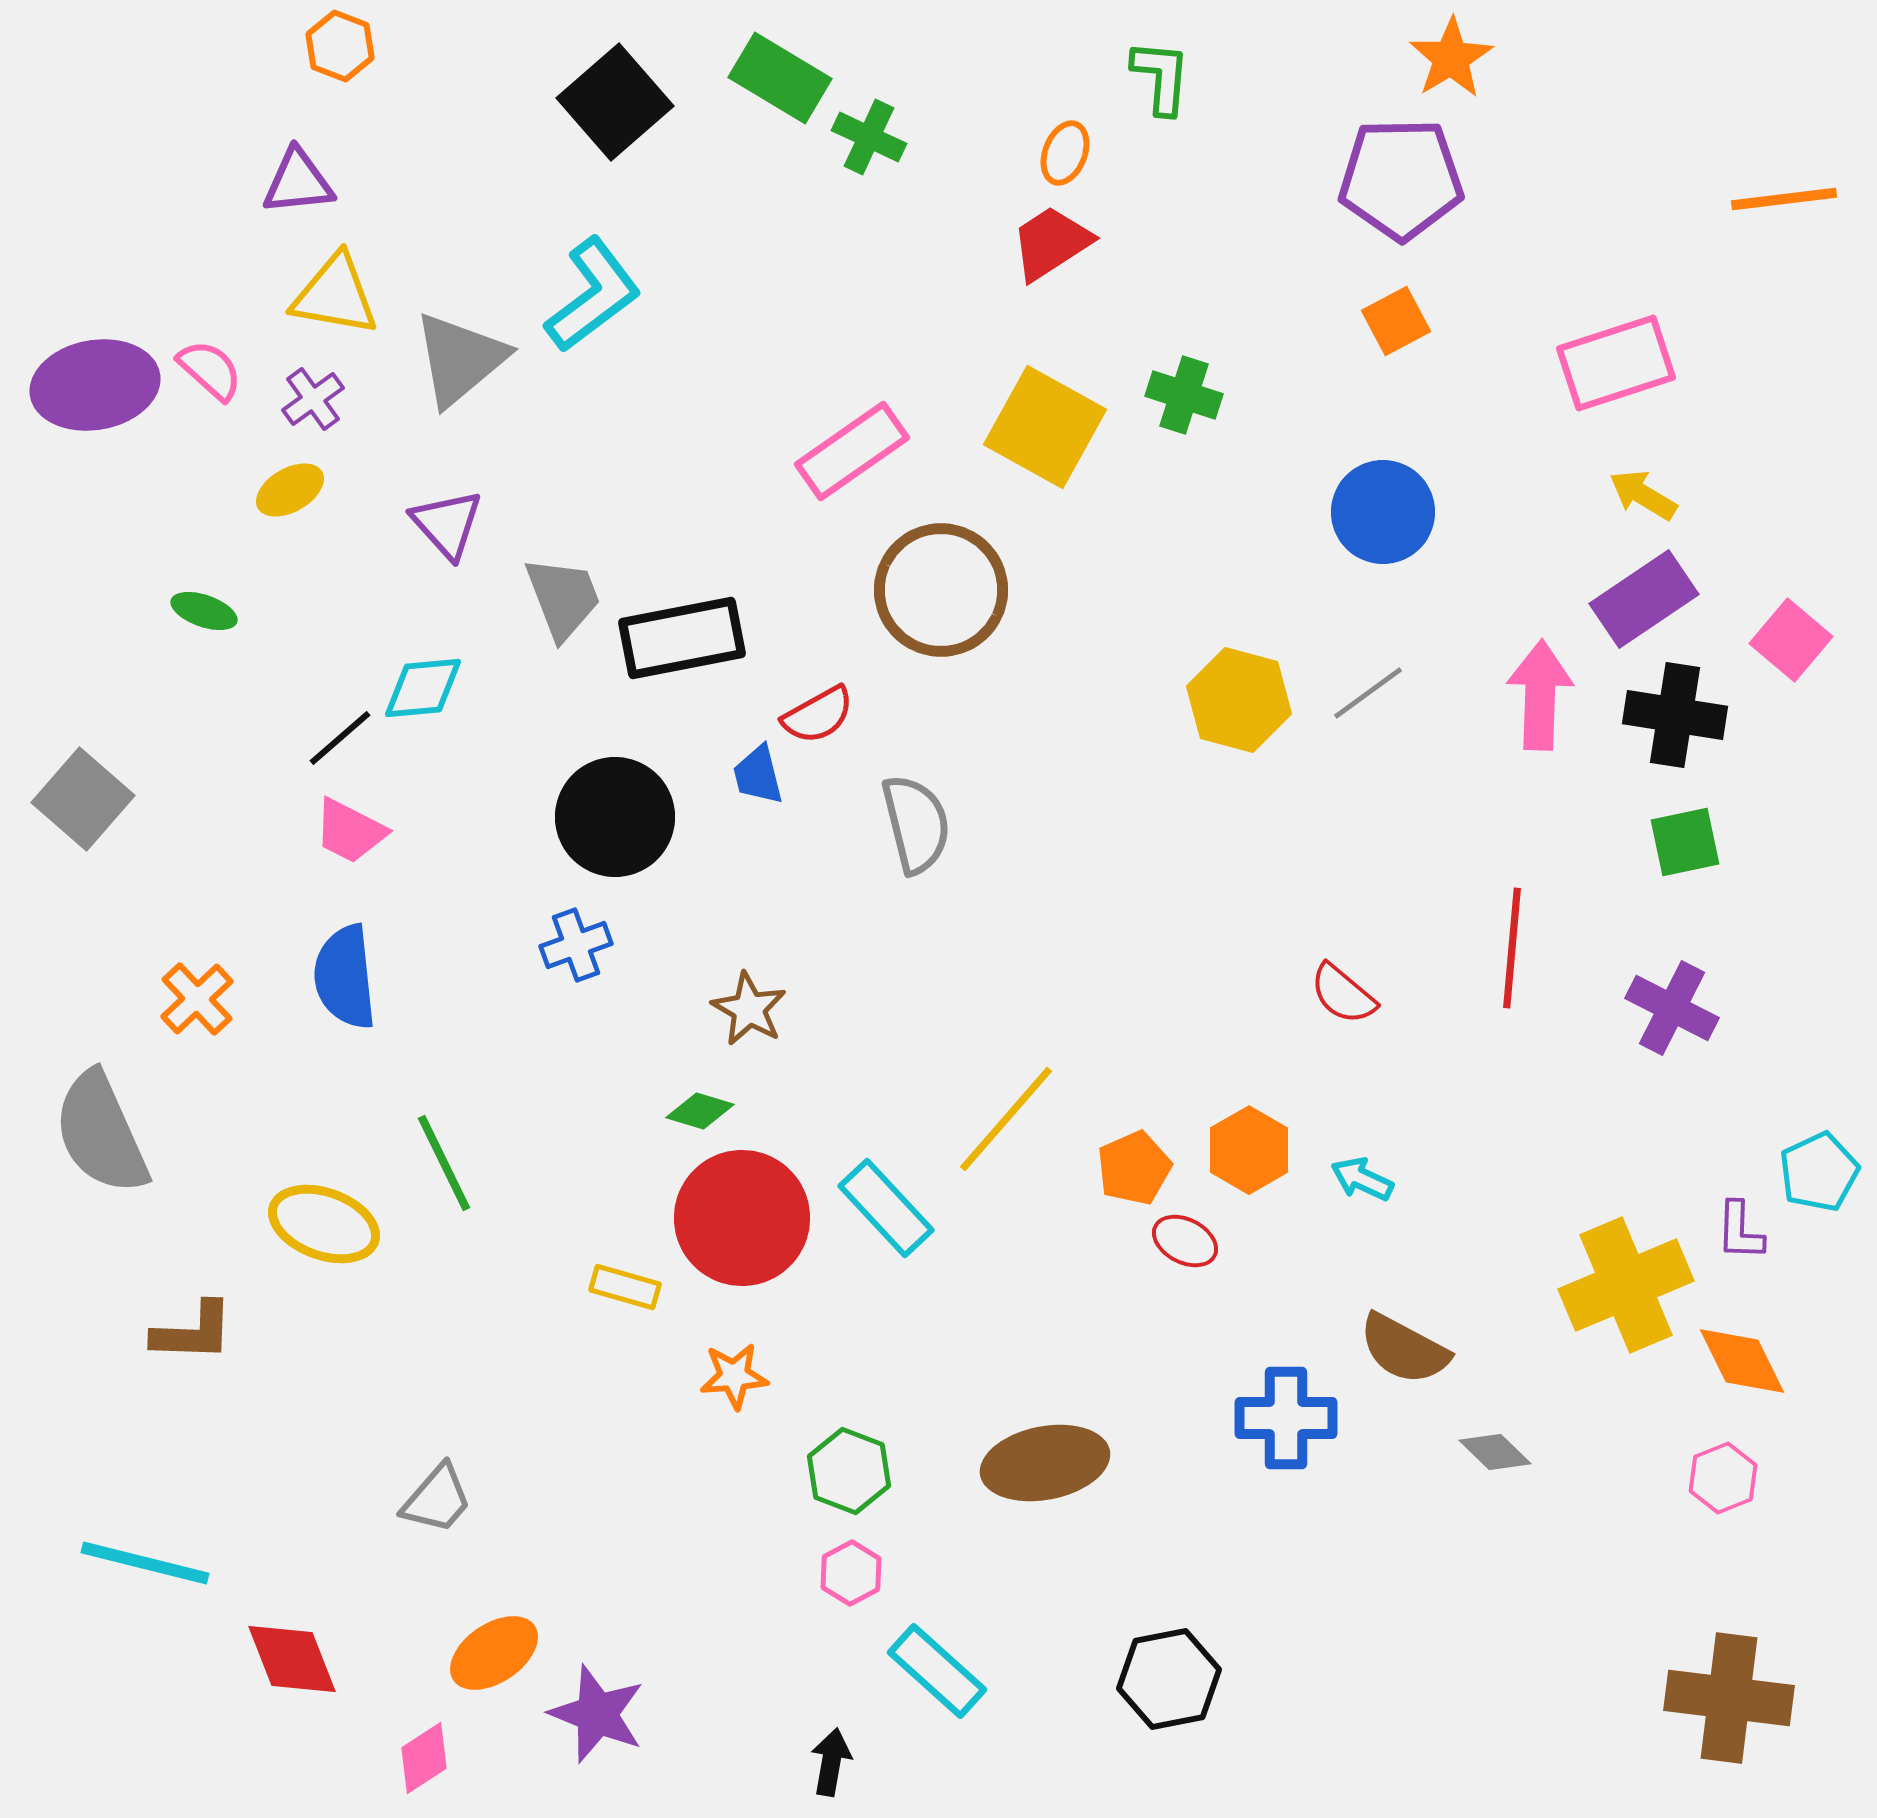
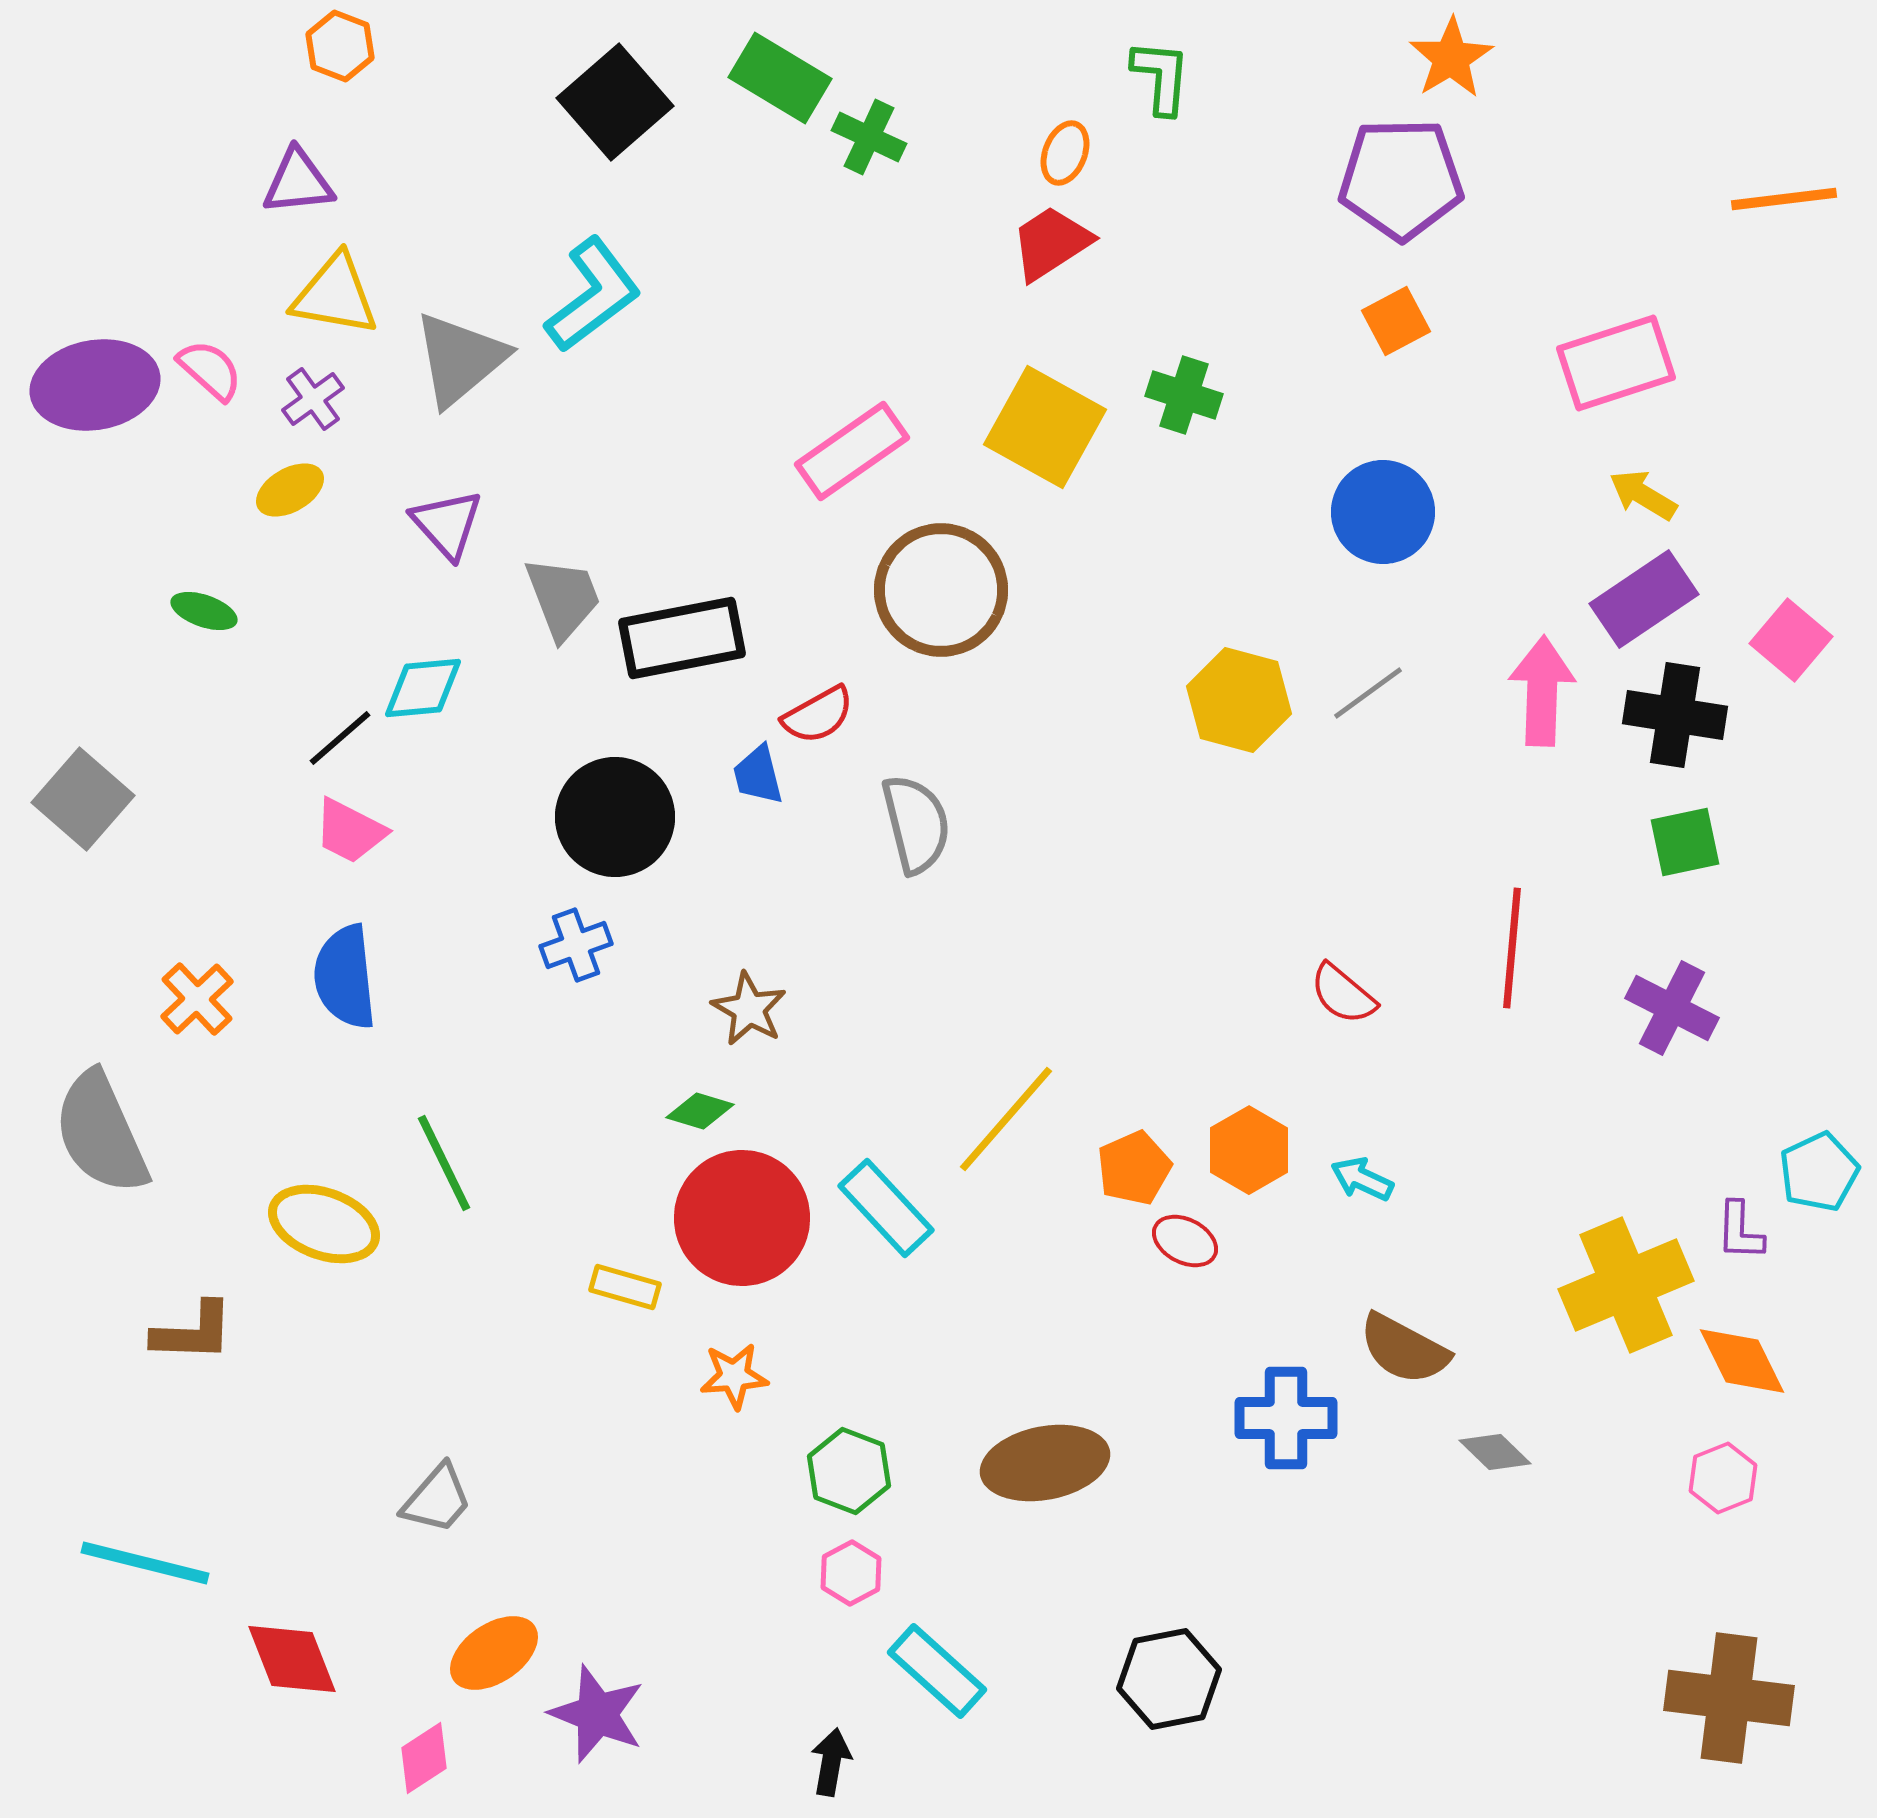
pink arrow at (1540, 695): moved 2 px right, 4 px up
